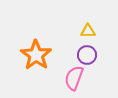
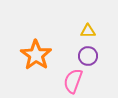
purple circle: moved 1 px right, 1 px down
pink semicircle: moved 1 px left, 3 px down
